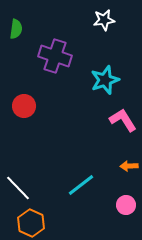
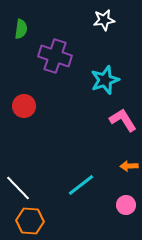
green semicircle: moved 5 px right
orange hexagon: moved 1 px left, 2 px up; rotated 20 degrees counterclockwise
